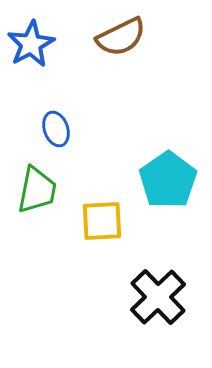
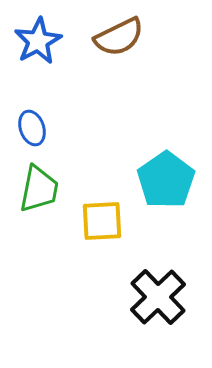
brown semicircle: moved 2 px left
blue star: moved 7 px right, 3 px up
blue ellipse: moved 24 px left, 1 px up
cyan pentagon: moved 2 px left
green trapezoid: moved 2 px right, 1 px up
